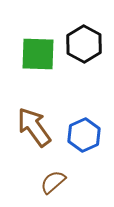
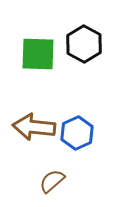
brown arrow: rotated 48 degrees counterclockwise
blue hexagon: moved 7 px left, 2 px up
brown semicircle: moved 1 px left, 1 px up
